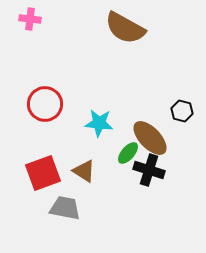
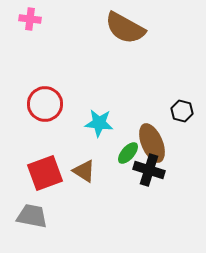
brown ellipse: moved 2 px right, 5 px down; rotated 21 degrees clockwise
red square: moved 2 px right
gray trapezoid: moved 33 px left, 8 px down
